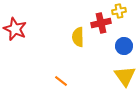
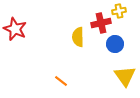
blue circle: moved 9 px left, 2 px up
